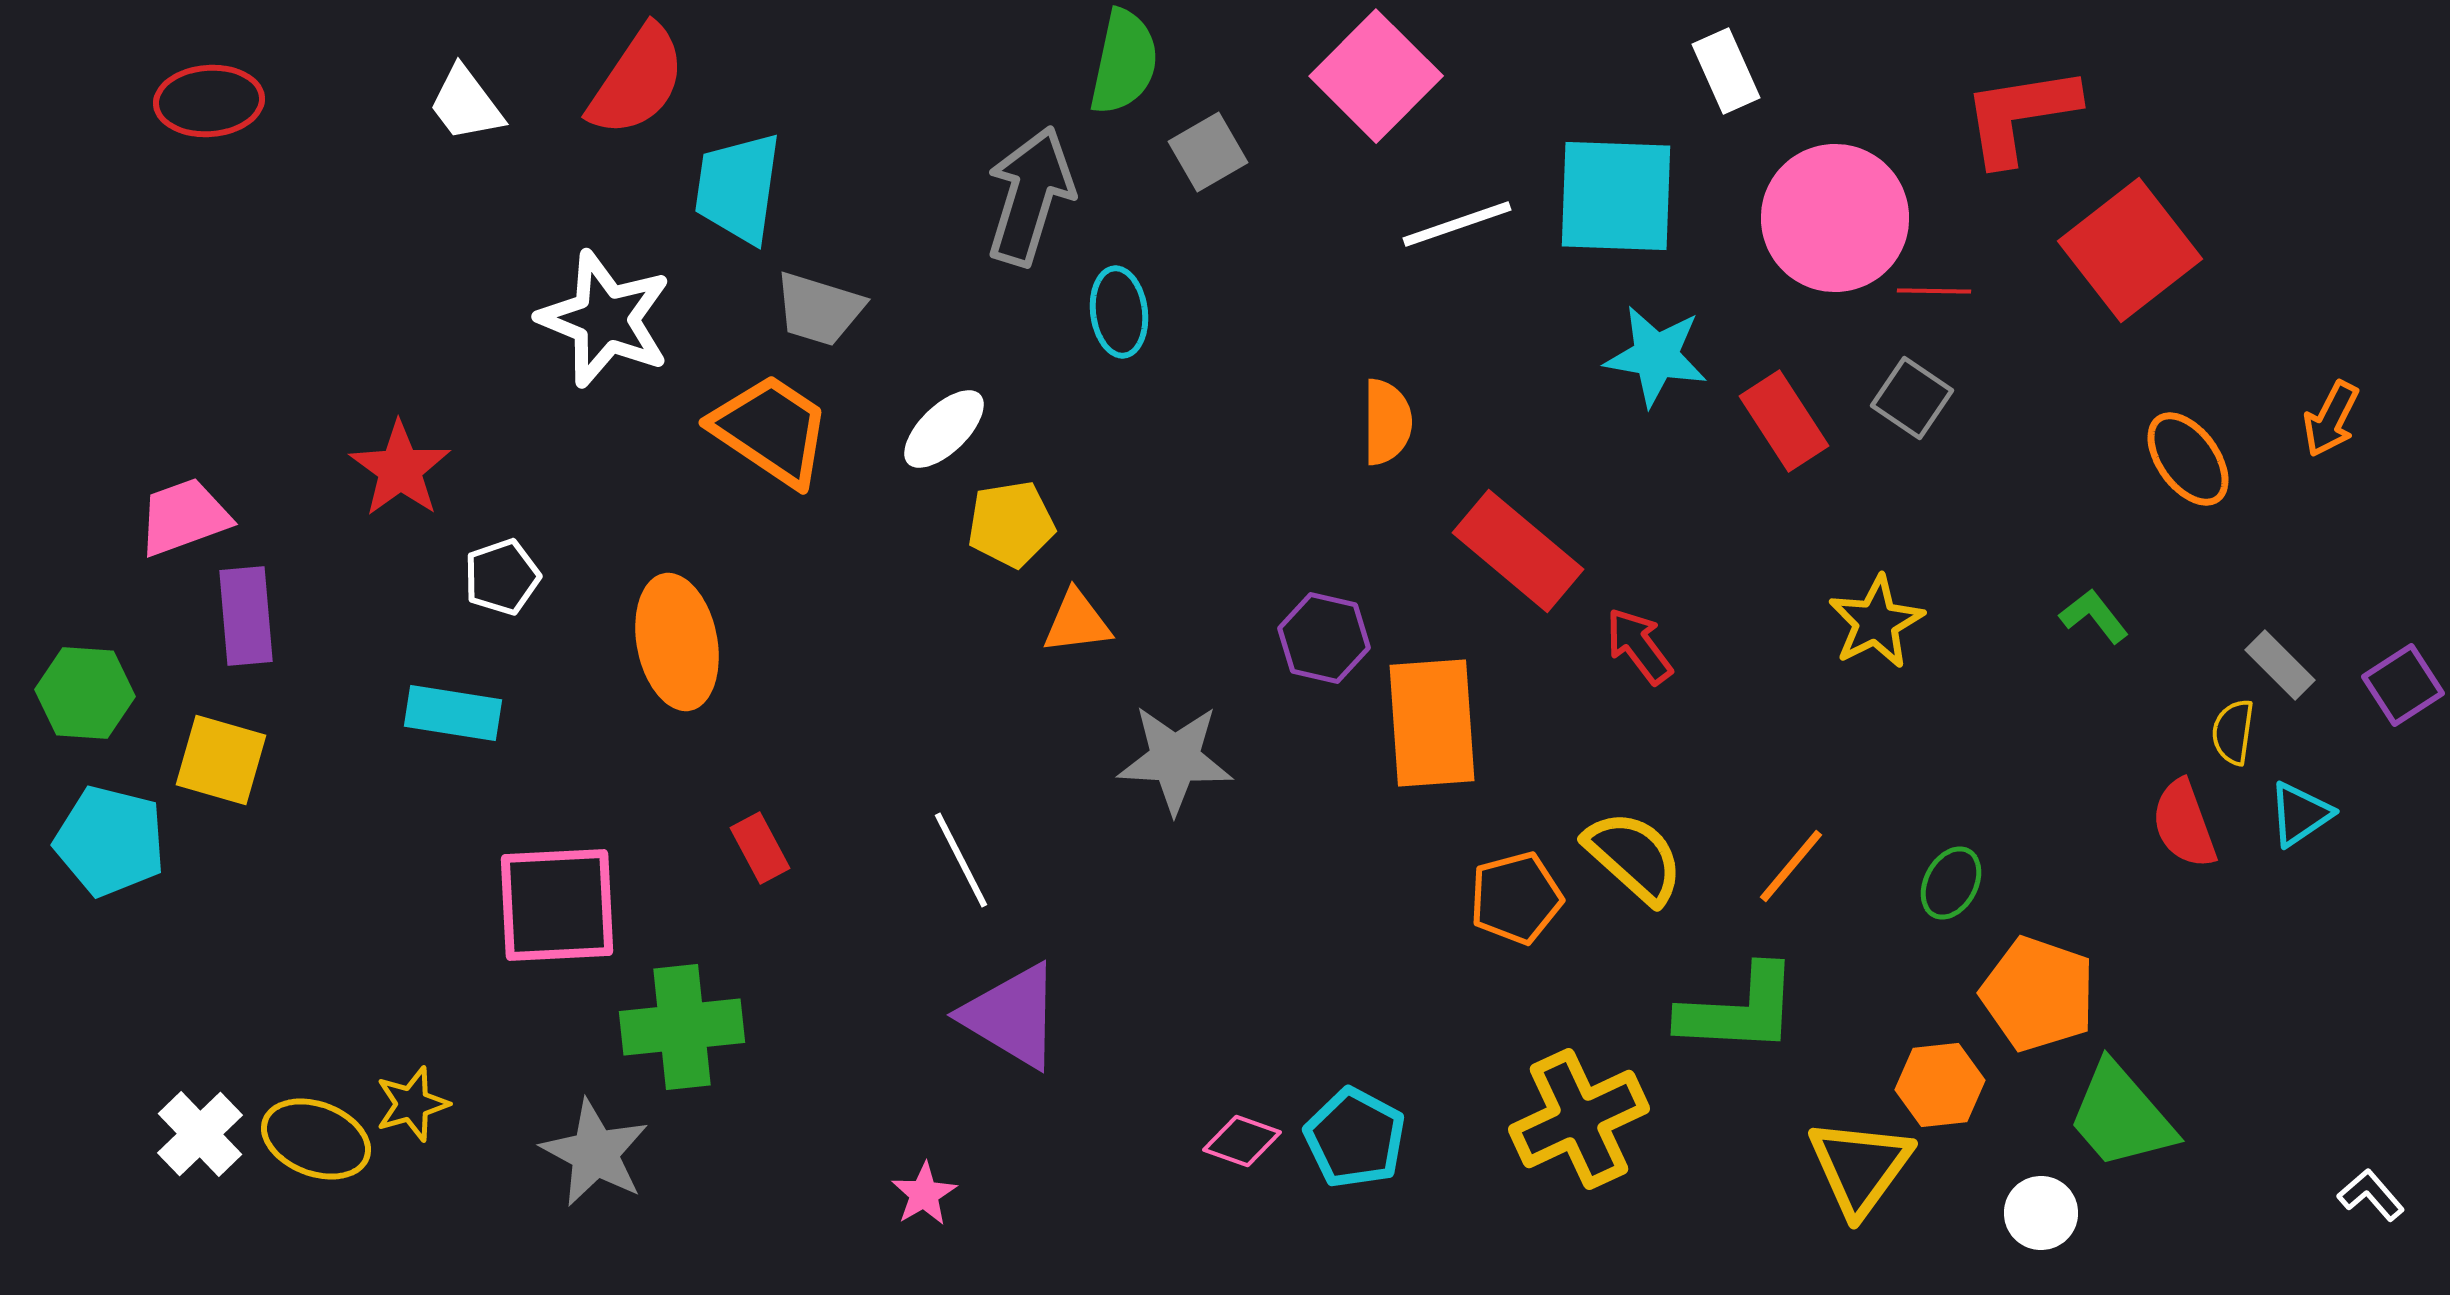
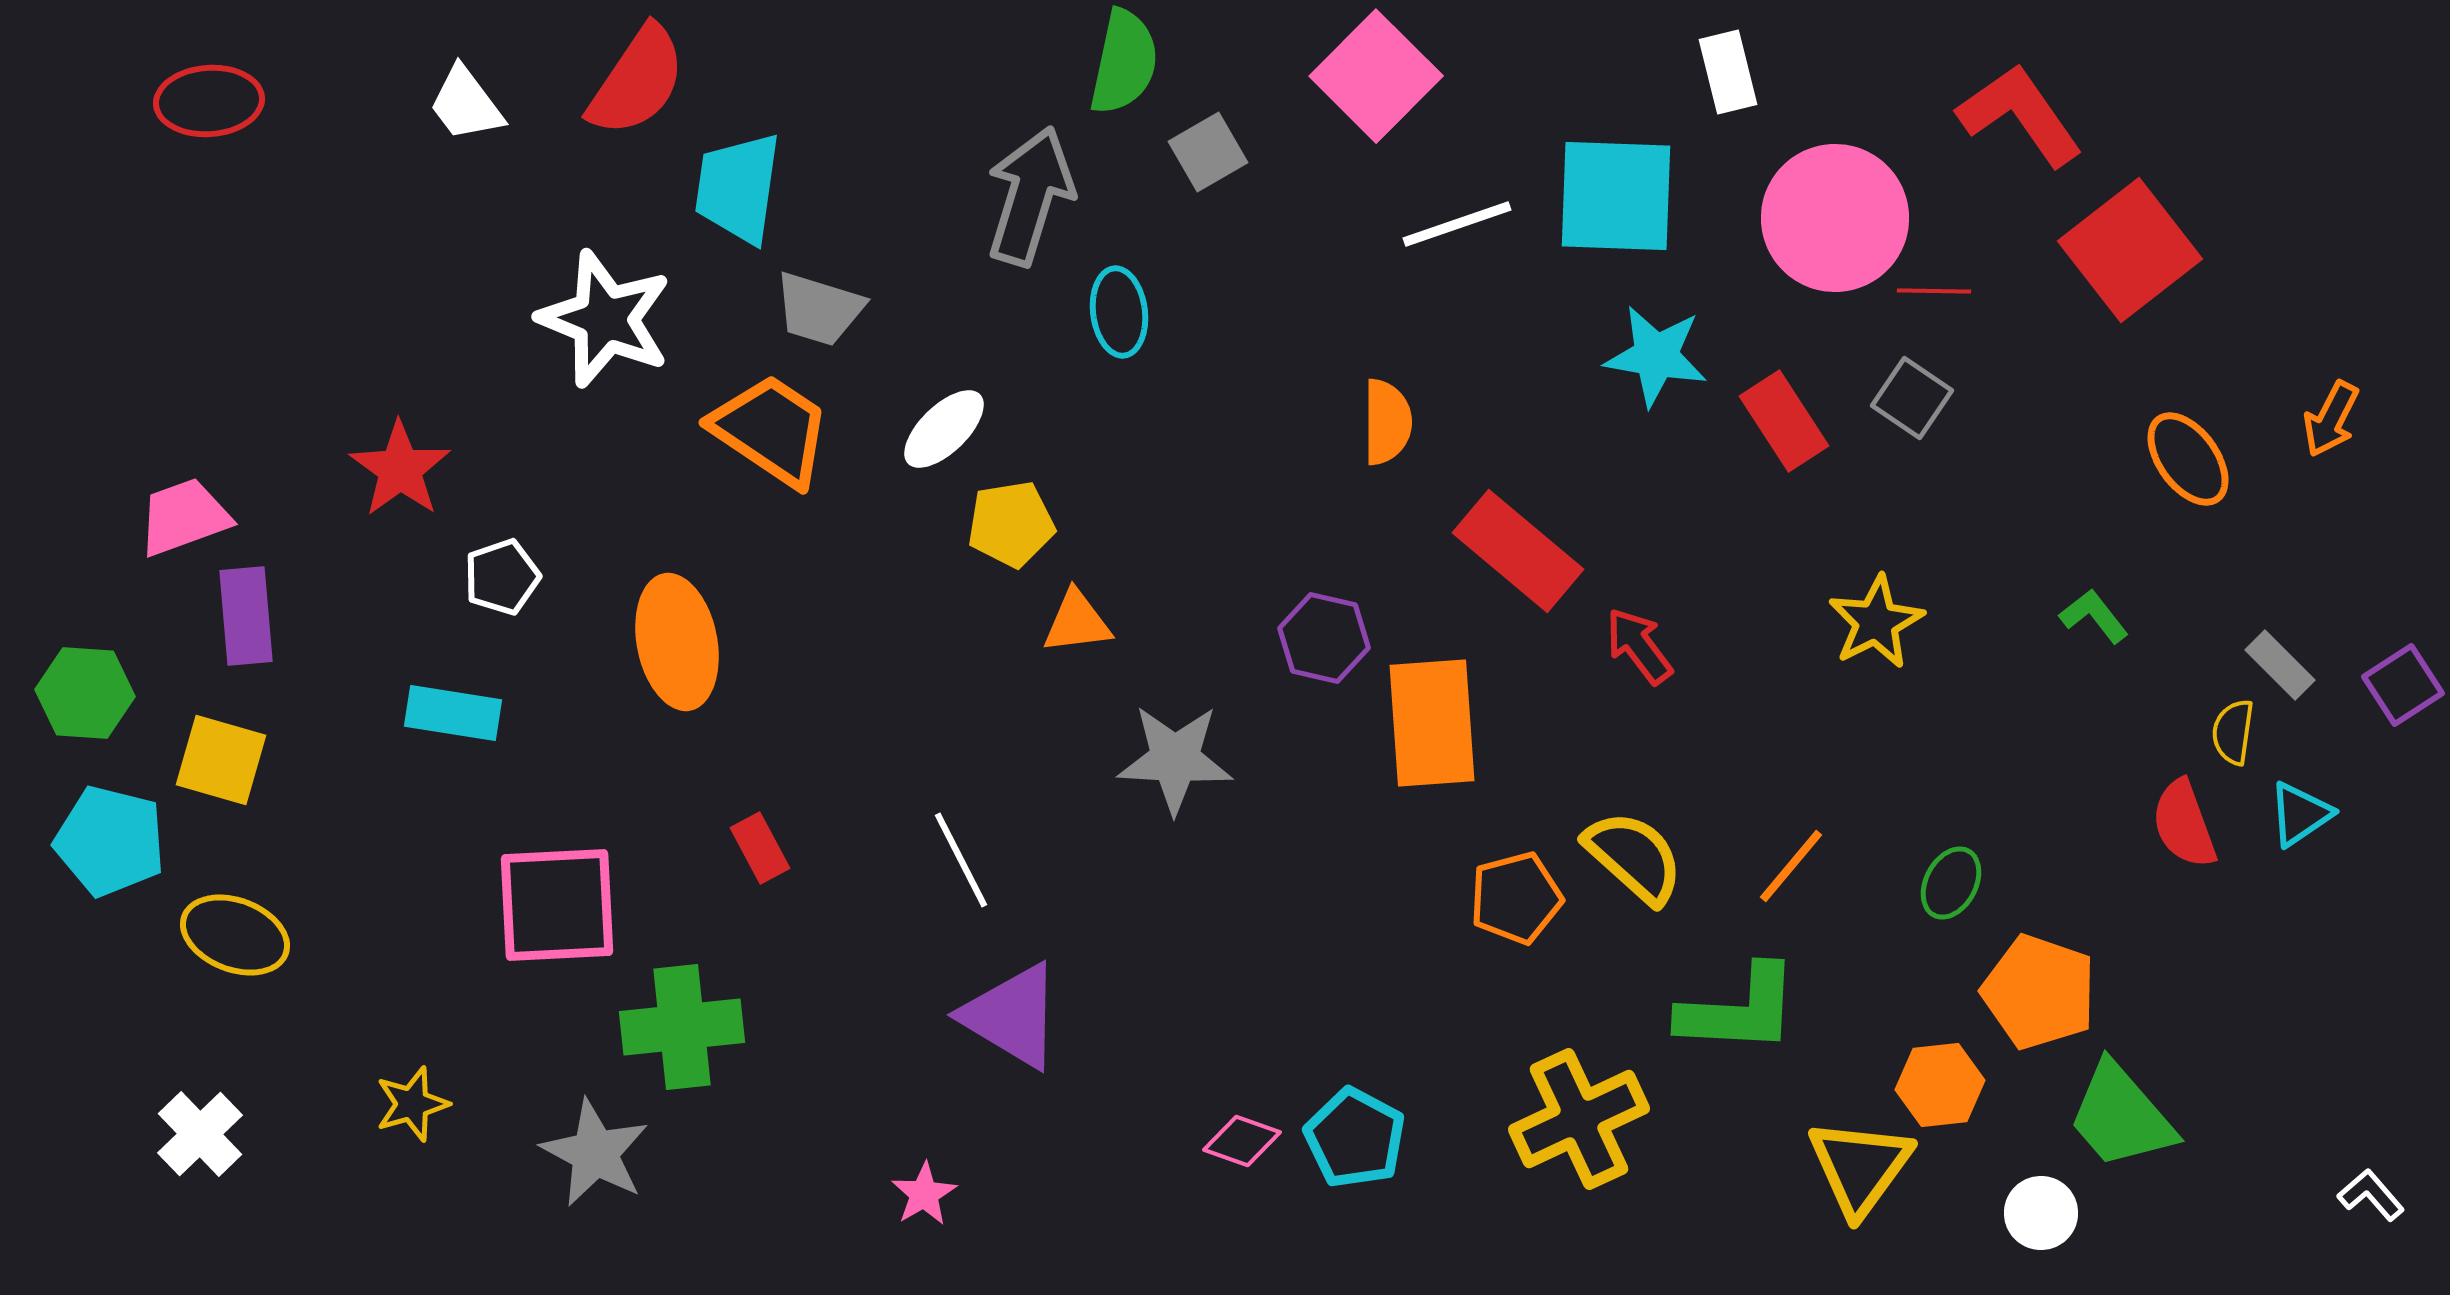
white rectangle at (1726, 71): moved 2 px right, 1 px down; rotated 10 degrees clockwise
red L-shape at (2020, 115): rotated 64 degrees clockwise
orange pentagon at (2038, 994): moved 1 px right, 2 px up
yellow ellipse at (316, 1139): moved 81 px left, 204 px up
